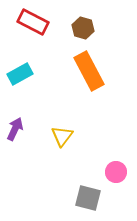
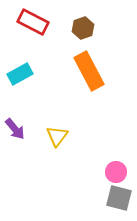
brown hexagon: rotated 25 degrees clockwise
purple arrow: rotated 115 degrees clockwise
yellow triangle: moved 5 px left
gray square: moved 31 px right
